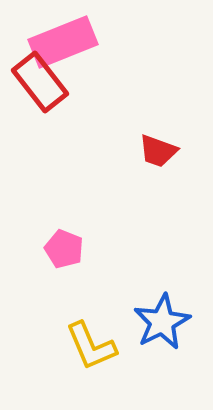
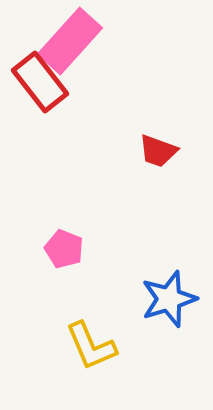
pink rectangle: moved 7 px right, 1 px up; rotated 26 degrees counterclockwise
blue star: moved 7 px right, 23 px up; rotated 10 degrees clockwise
